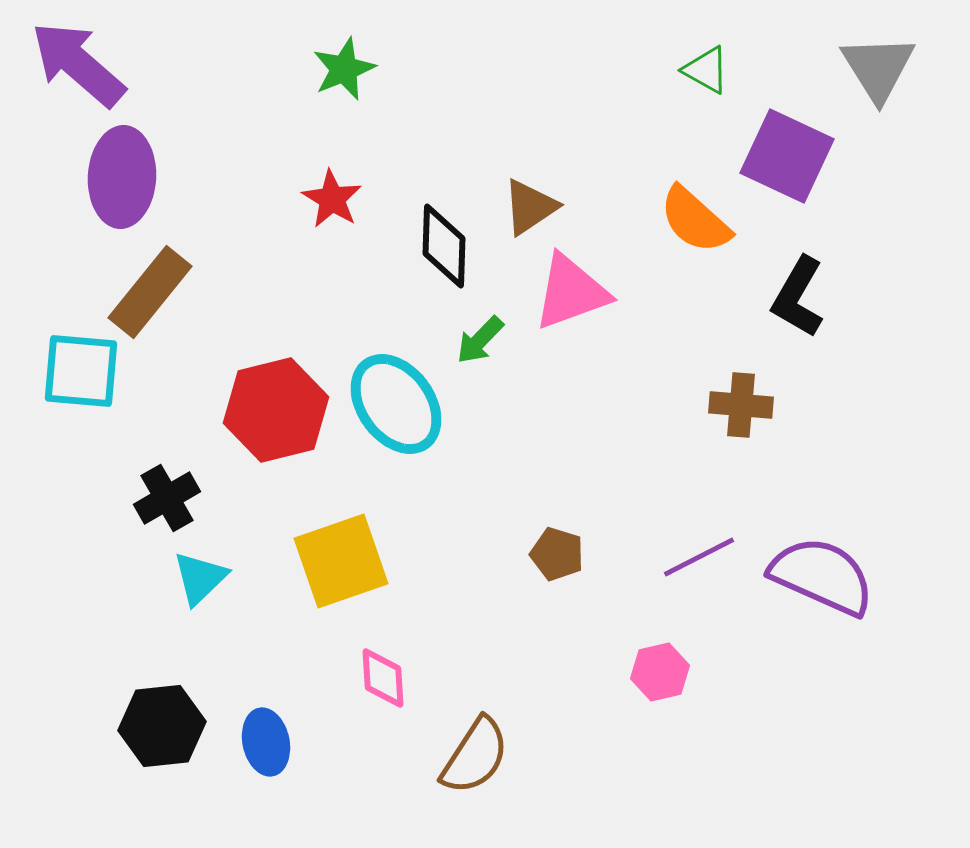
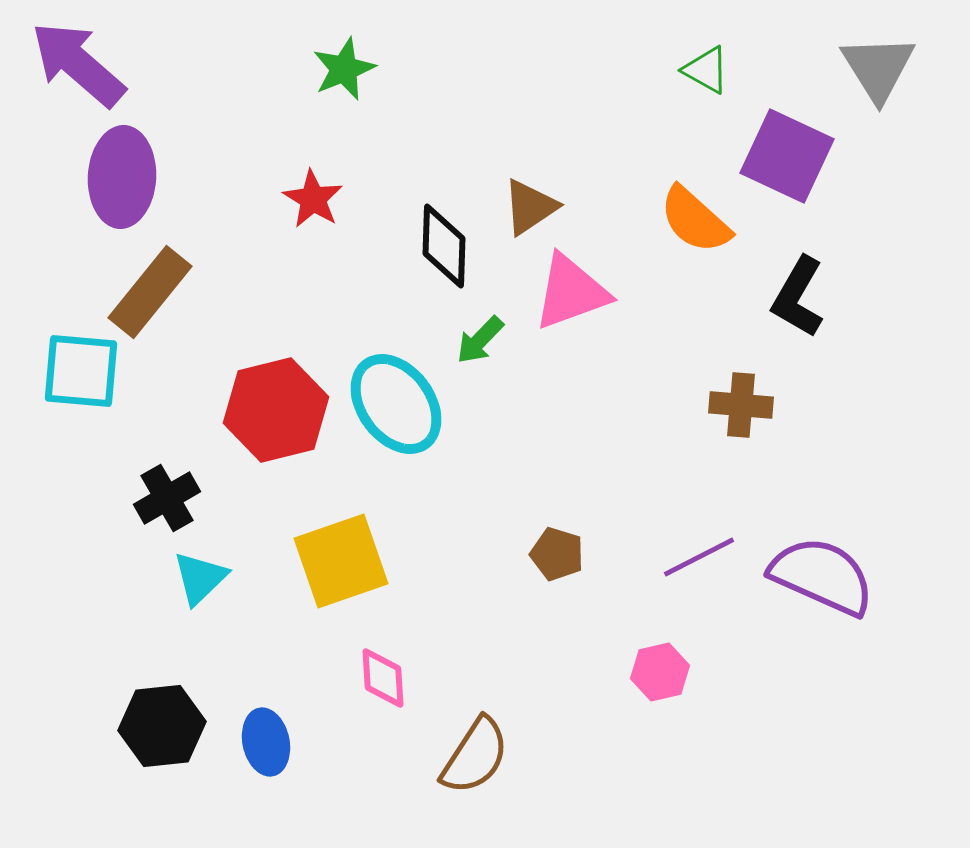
red star: moved 19 px left
